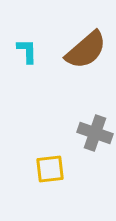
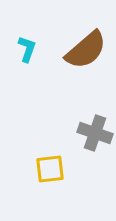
cyan L-shape: moved 2 px up; rotated 20 degrees clockwise
